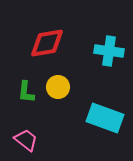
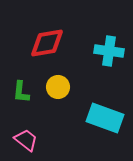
green L-shape: moved 5 px left
